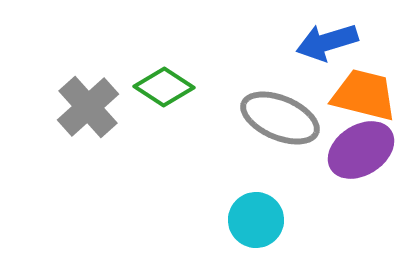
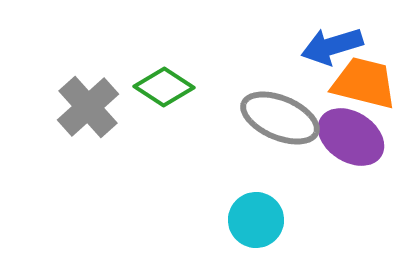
blue arrow: moved 5 px right, 4 px down
orange trapezoid: moved 12 px up
purple ellipse: moved 10 px left, 13 px up; rotated 66 degrees clockwise
